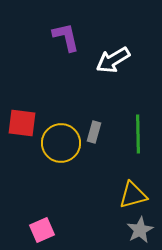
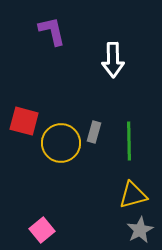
purple L-shape: moved 14 px left, 6 px up
white arrow: rotated 60 degrees counterclockwise
red square: moved 2 px right, 2 px up; rotated 8 degrees clockwise
green line: moved 9 px left, 7 px down
pink square: rotated 15 degrees counterclockwise
